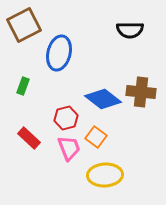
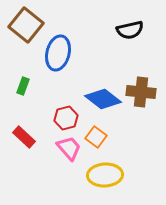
brown square: moved 2 px right; rotated 24 degrees counterclockwise
black semicircle: rotated 12 degrees counterclockwise
blue ellipse: moved 1 px left
red rectangle: moved 5 px left, 1 px up
pink trapezoid: rotated 20 degrees counterclockwise
